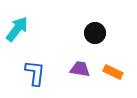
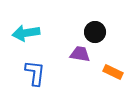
cyan arrow: moved 9 px right, 4 px down; rotated 136 degrees counterclockwise
black circle: moved 1 px up
purple trapezoid: moved 15 px up
